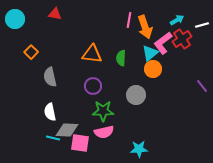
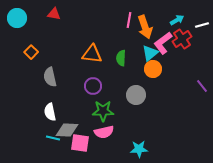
red triangle: moved 1 px left
cyan circle: moved 2 px right, 1 px up
